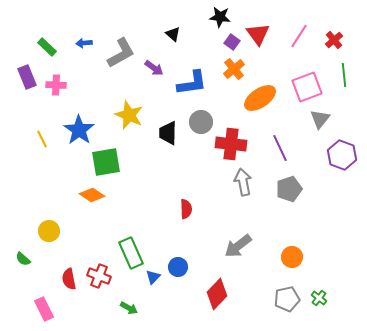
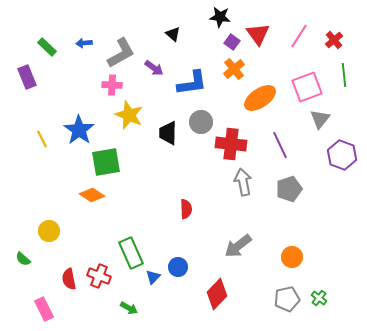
pink cross at (56, 85): moved 56 px right
purple line at (280, 148): moved 3 px up
